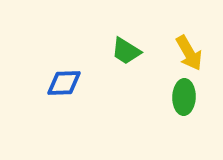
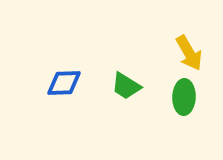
green trapezoid: moved 35 px down
